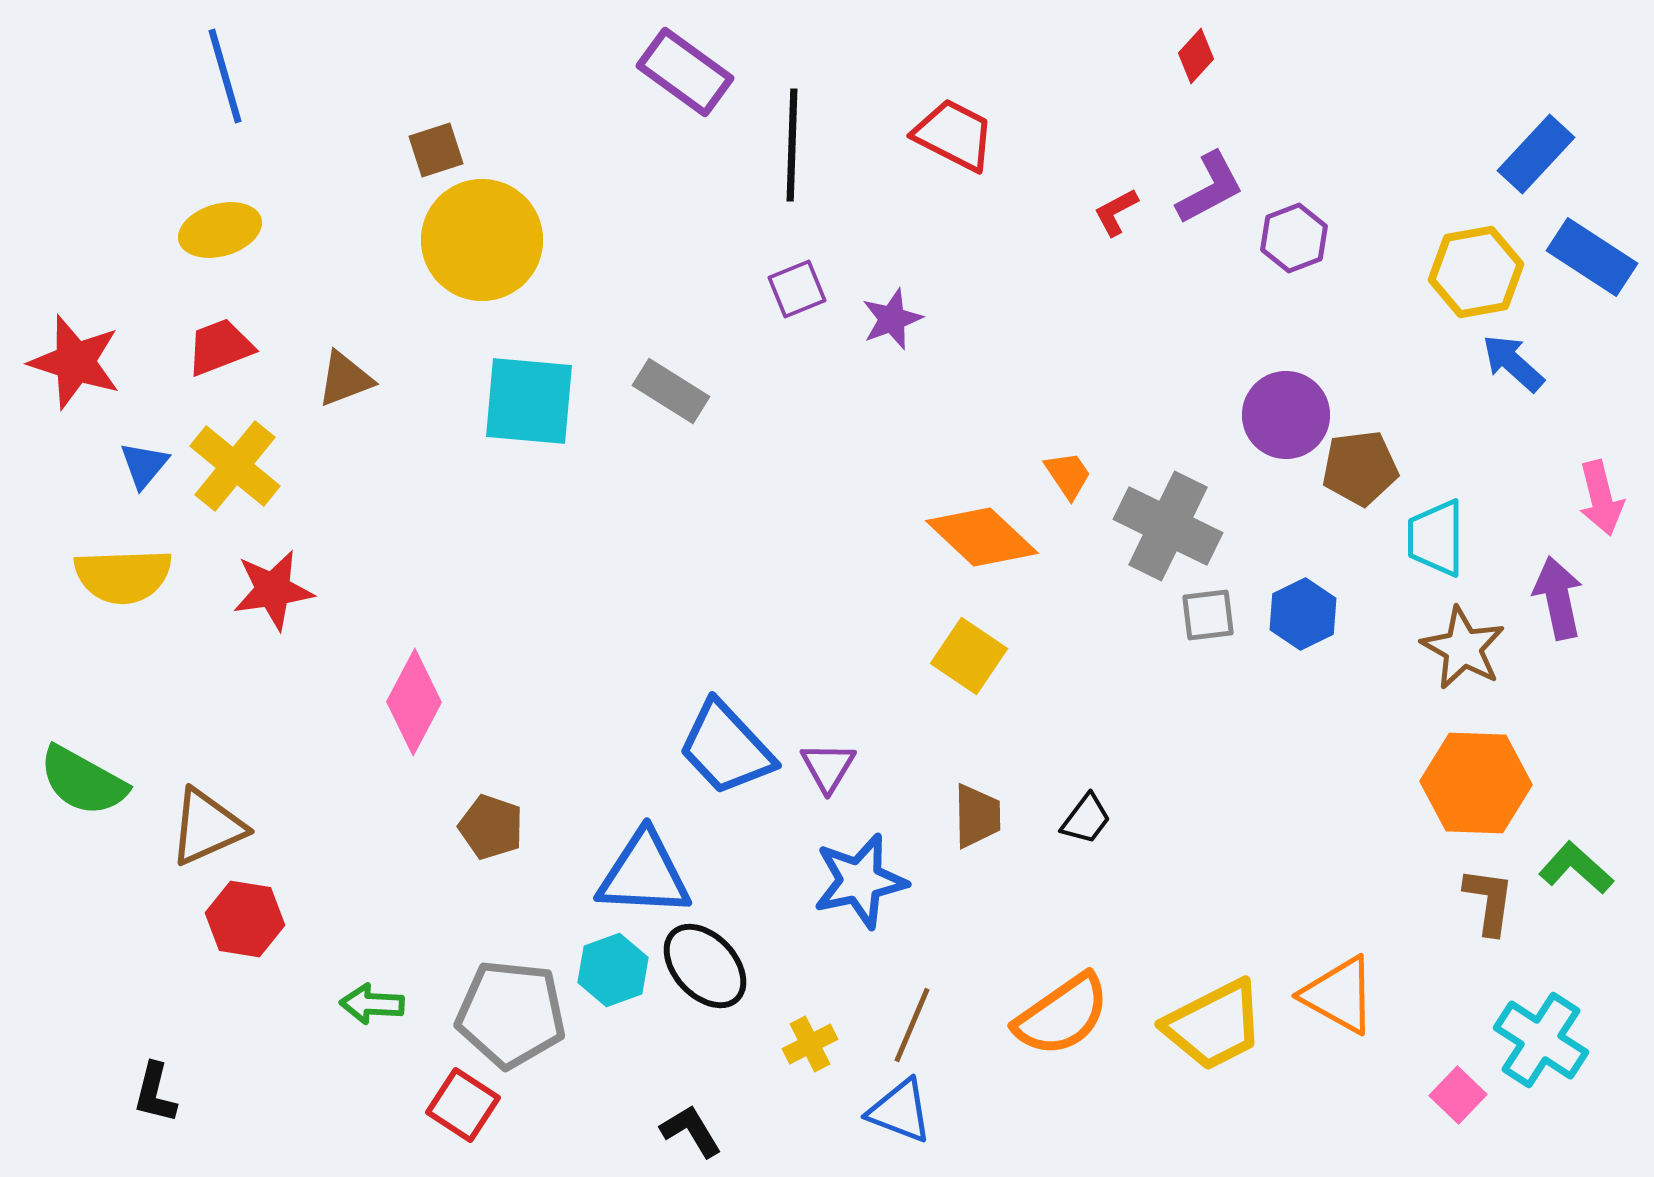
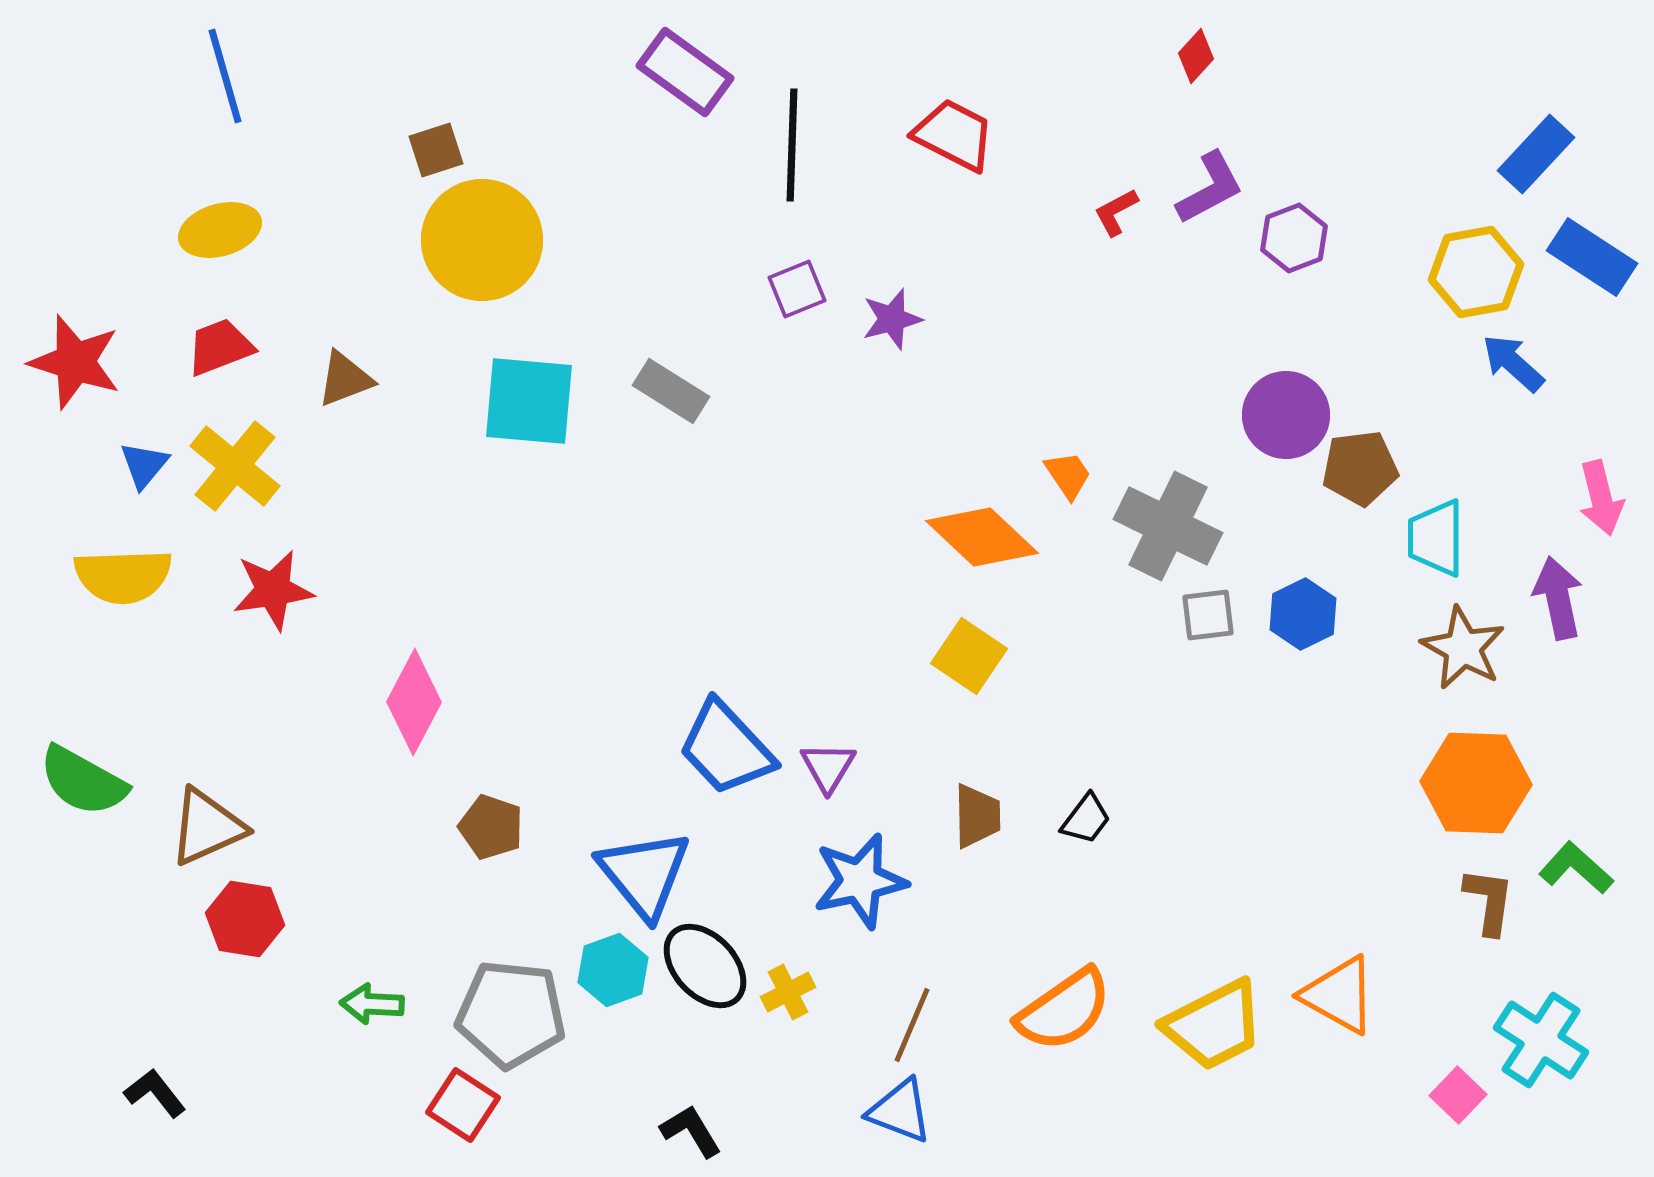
purple star at (892, 319): rotated 6 degrees clockwise
blue triangle at (644, 874): rotated 48 degrees clockwise
orange semicircle at (1062, 1015): moved 2 px right, 5 px up
yellow cross at (810, 1044): moved 22 px left, 52 px up
black L-shape at (155, 1093): rotated 128 degrees clockwise
